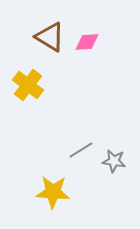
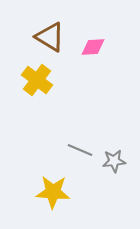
pink diamond: moved 6 px right, 5 px down
yellow cross: moved 9 px right, 5 px up
gray line: moved 1 px left; rotated 55 degrees clockwise
gray star: rotated 15 degrees counterclockwise
